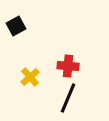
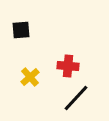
black square: moved 5 px right, 4 px down; rotated 24 degrees clockwise
black line: moved 8 px right; rotated 20 degrees clockwise
